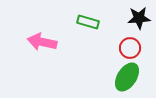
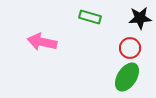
black star: moved 1 px right
green rectangle: moved 2 px right, 5 px up
